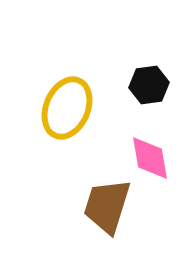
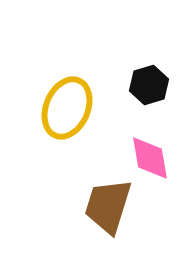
black hexagon: rotated 9 degrees counterclockwise
brown trapezoid: moved 1 px right
